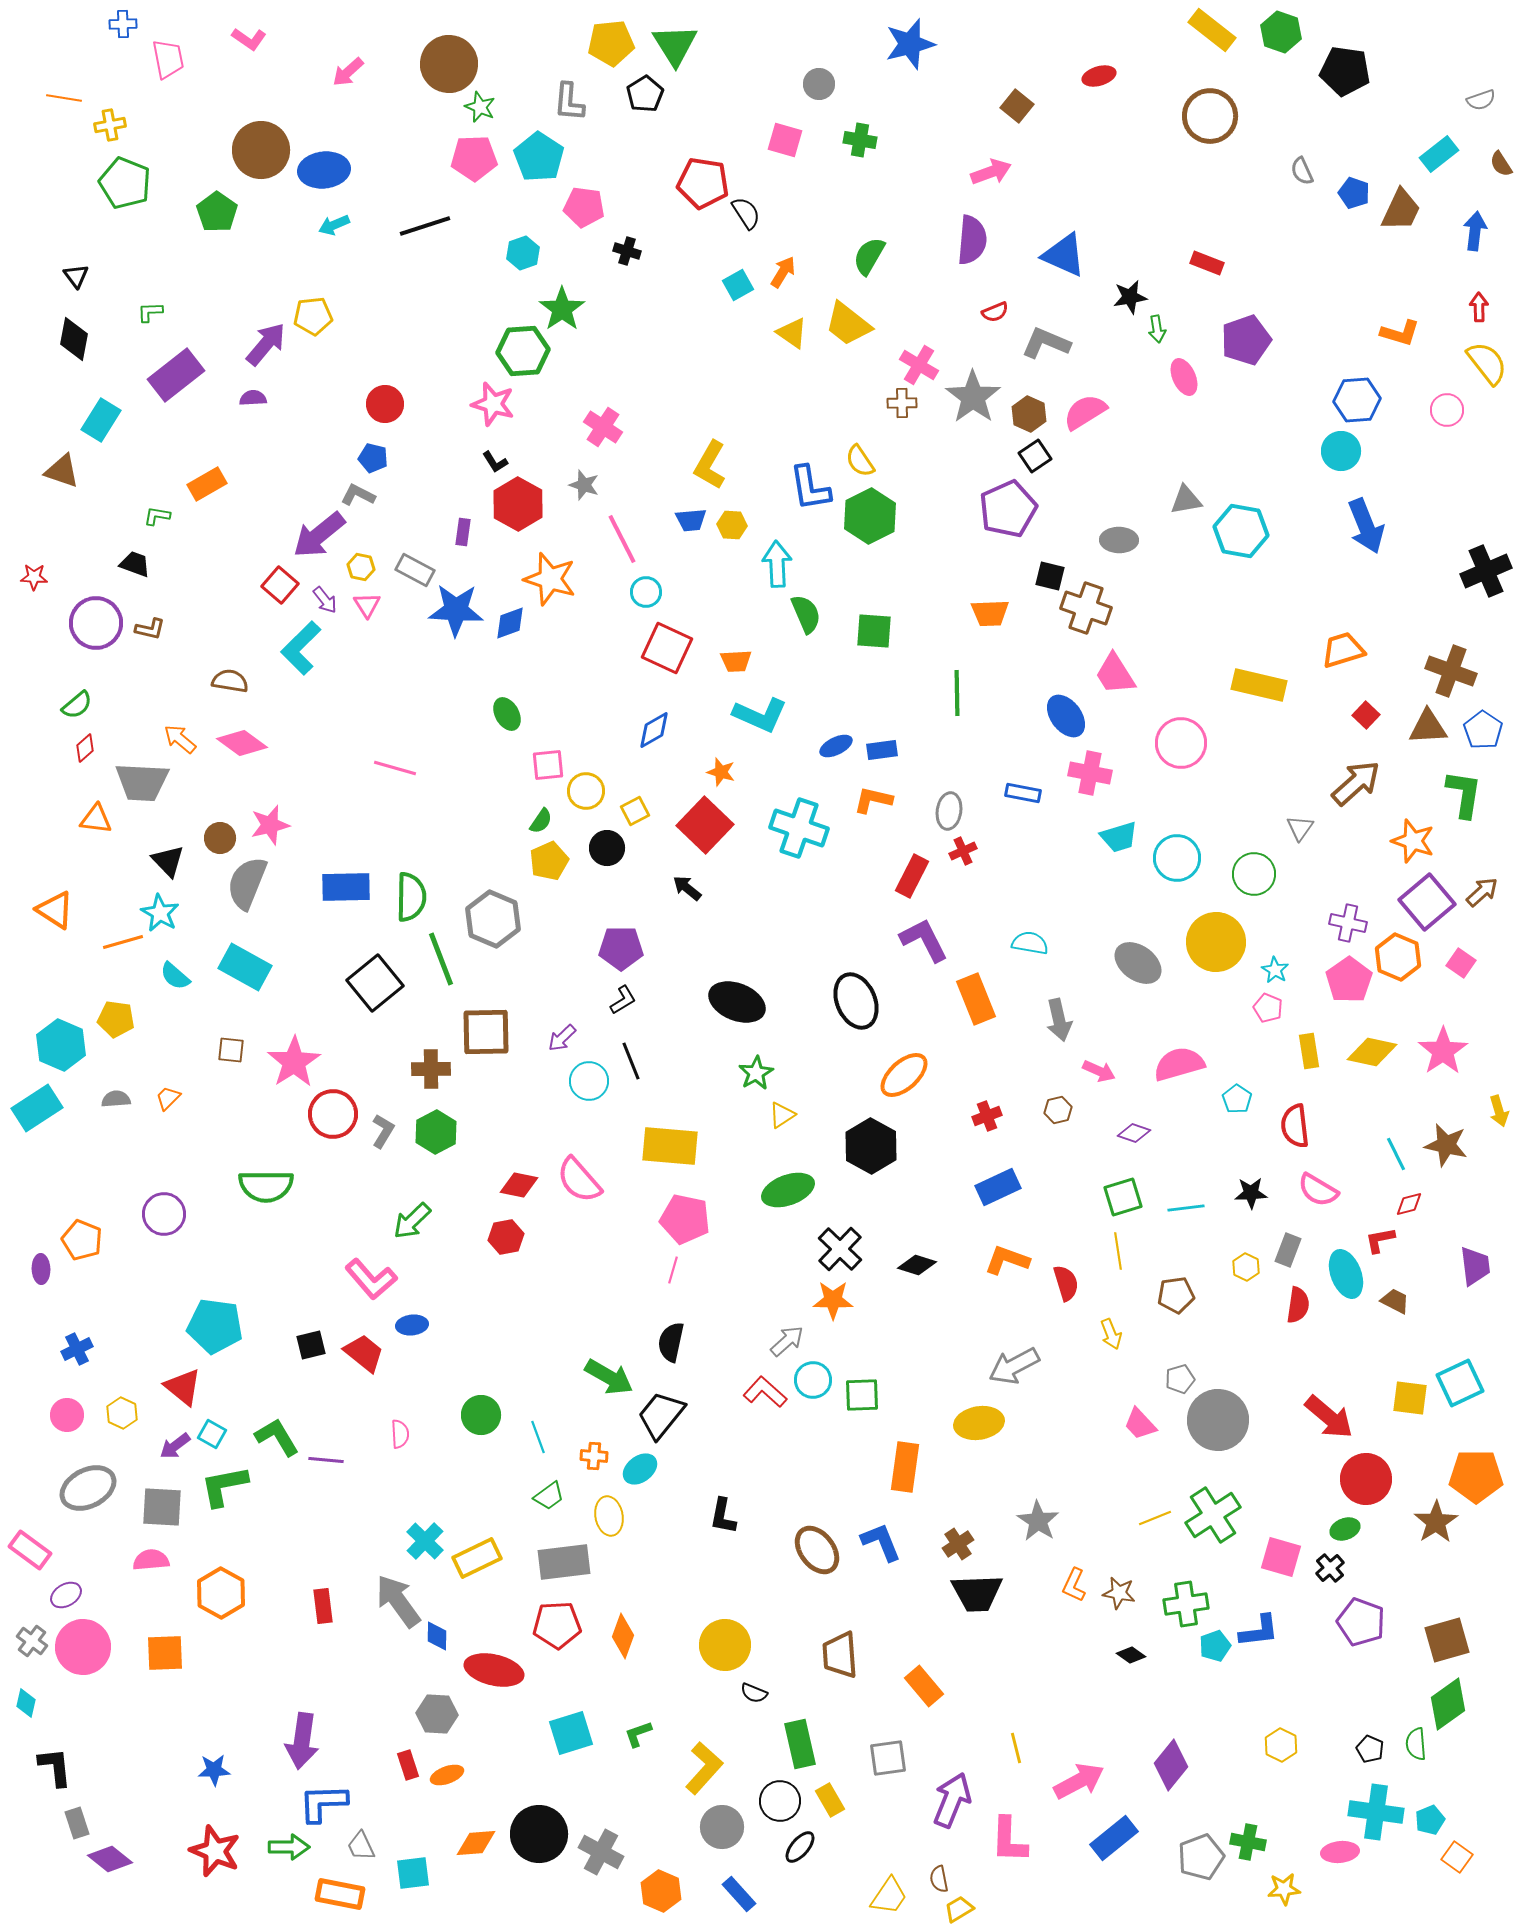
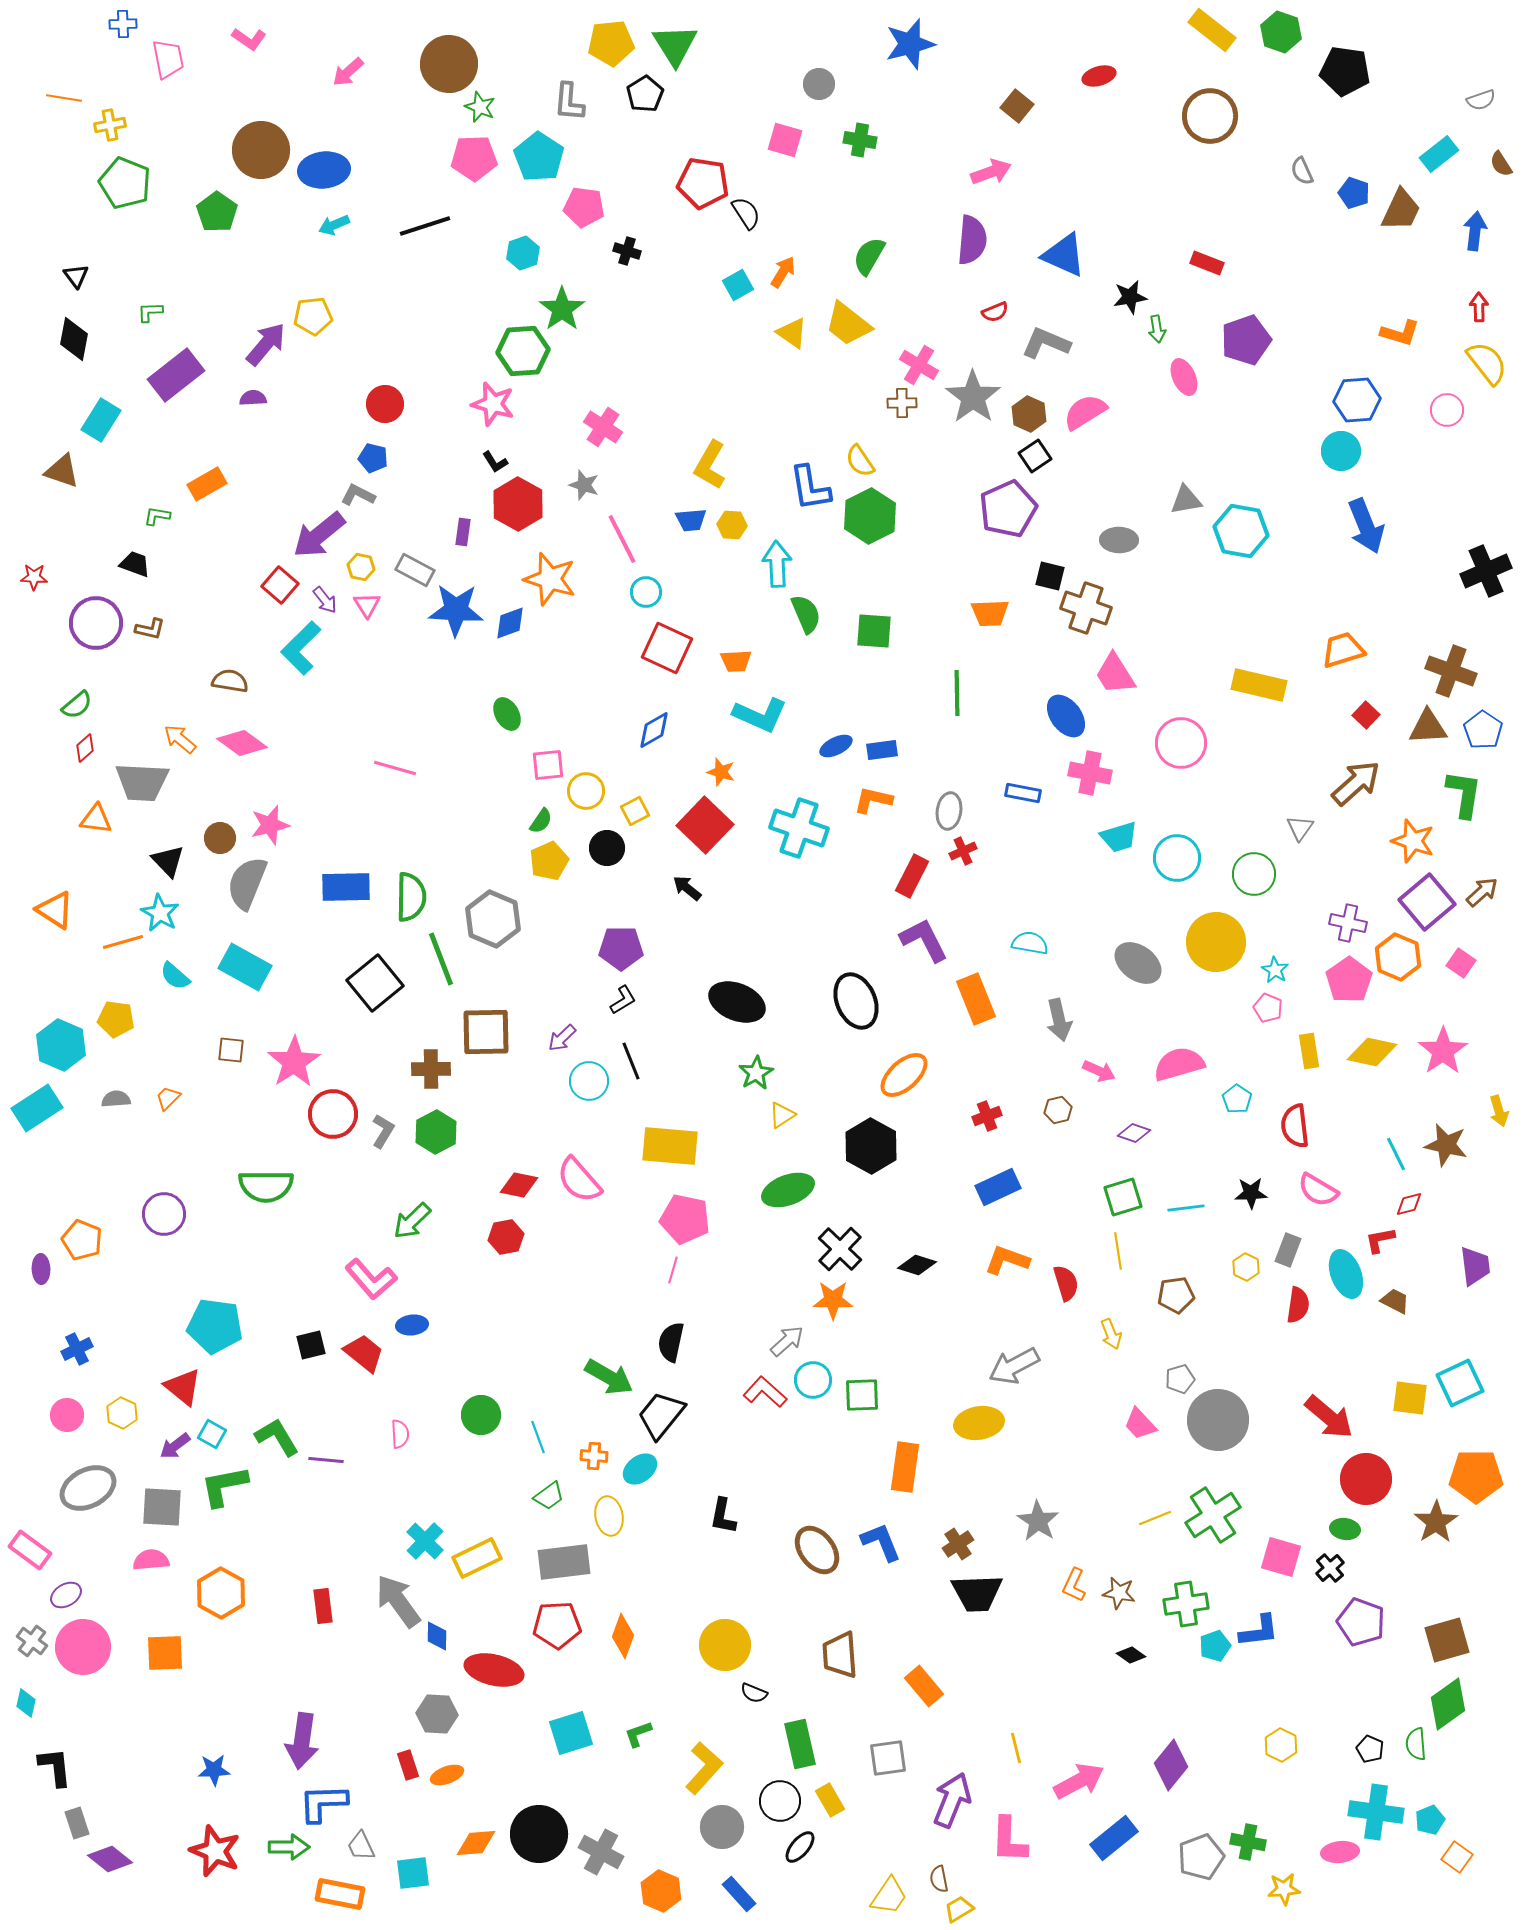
green ellipse at (1345, 1529): rotated 28 degrees clockwise
